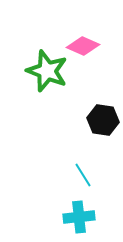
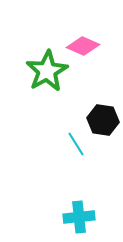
green star: rotated 21 degrees clockwise
cyan line: moved 7 px left, 31 px up
